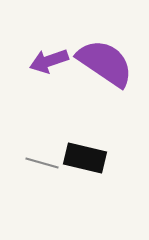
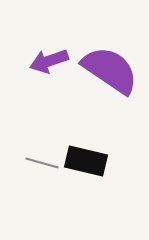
purple semicircle: moved 5 px right, 7 px down
black rectangle: moved 1 px right, 3 px down
